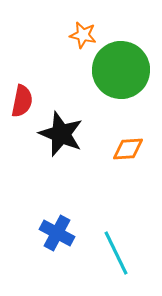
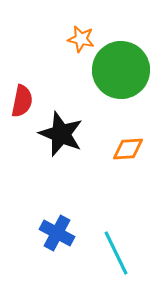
orange star: moved 2 px left, 4 px down
